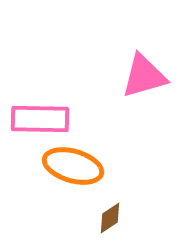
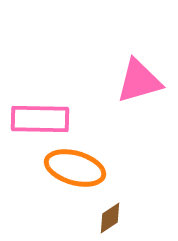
pink triangle: moved 5 px left, 5 px down
orange ellipse: moved 2 px right, 2 px down
